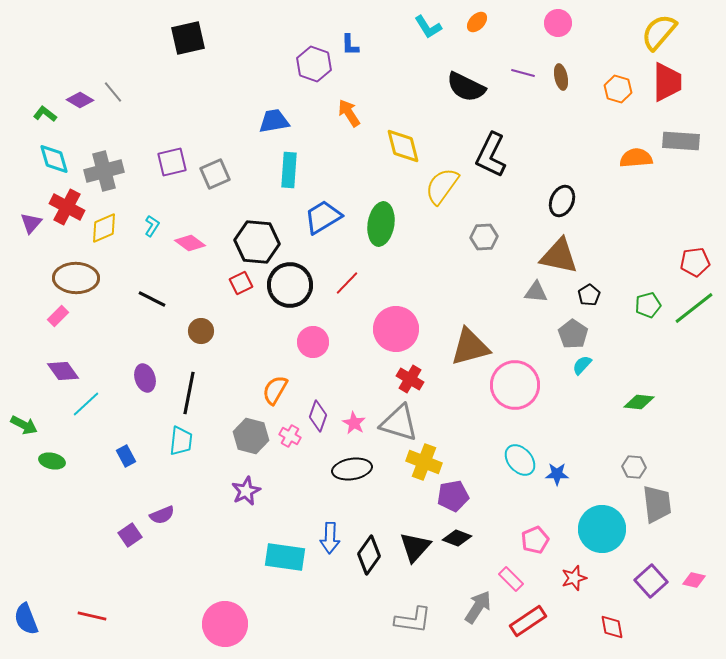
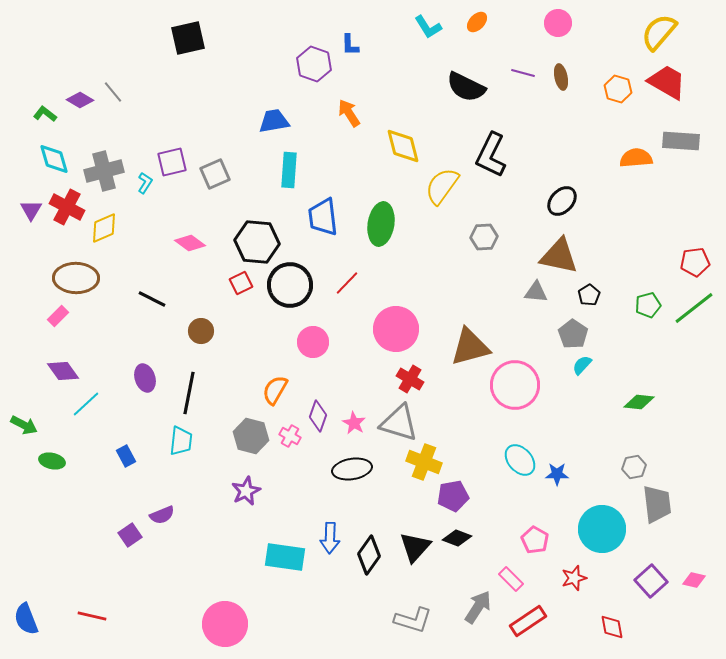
red trapezoid at (667, 82): rotated 60 degrees counterclockwise
black ellipse at (562, 201): rotated 20 degrees clockwise
blue trapezoid at (323, 217): rotated 66 degrees counterclockwise
purple triangle at (31, 223): moved 13 px up; rotated 10 degrees counterclockwise
cyan L-shape at (152, 226): moved 7 px left, 43 px up
gray hexagon at (634, 467): rotated 15 degrees counterclockwise
pink pentagon at (535, 540): rotated 20 degrees counterclockwise
gray L-shape at (413, 620): rotated 9 degrees clockwise
